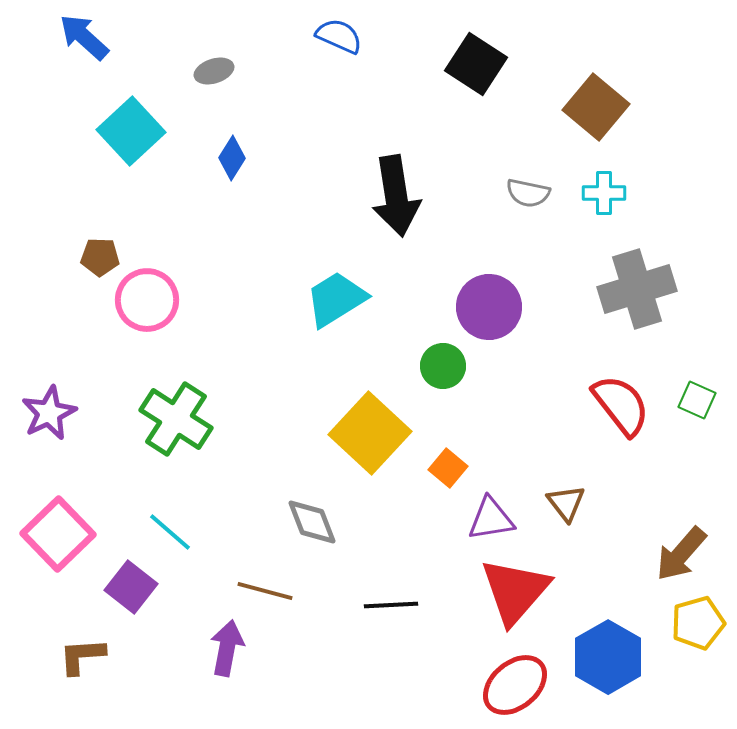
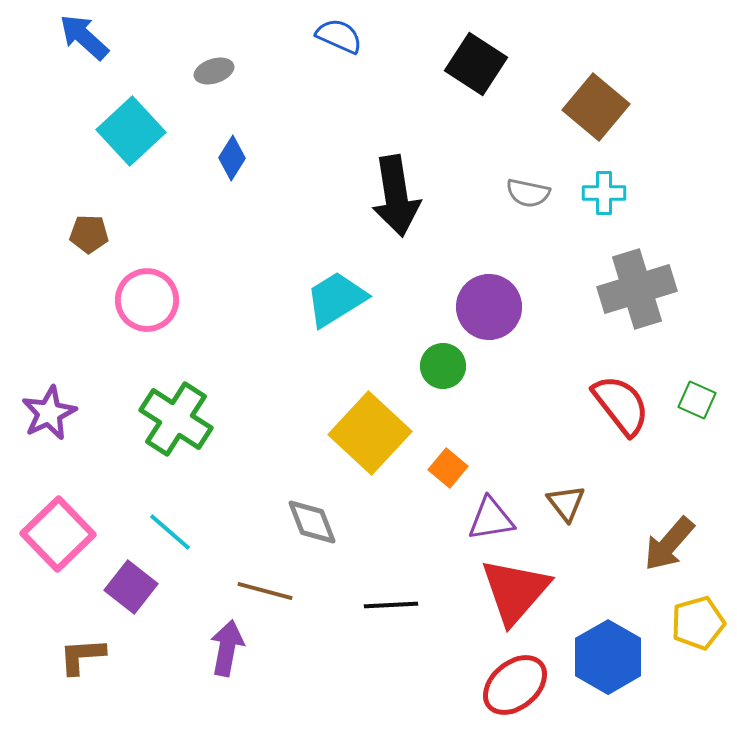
brown pentagon: moved 11 px left, 23 px up
brown arrow: moved 12 px left, 10 px up
